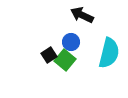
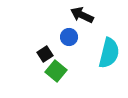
blue circle: moved 2 px left, 5 px up
black square: moved 4 px left, 1 px up
green square: moved 9 px left, 11 px down
